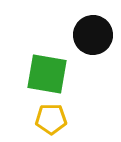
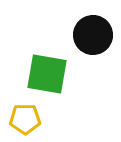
yellow pentagon: moved 26 px left
